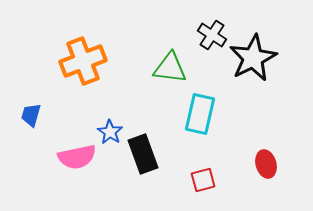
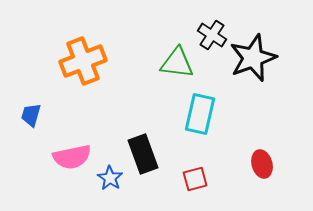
black star: rotated 6 degrees clockwise
green triangle: moved 7 px right, 5 px up
blue star: moved 46 px down
pink semicircle: moved 5 px left
red ellipse: moved 4 px left
red square: moved 8 px left, 1 px up
